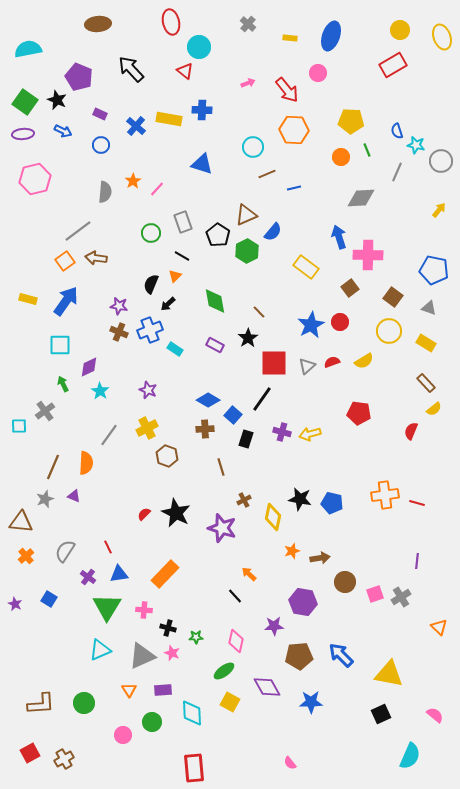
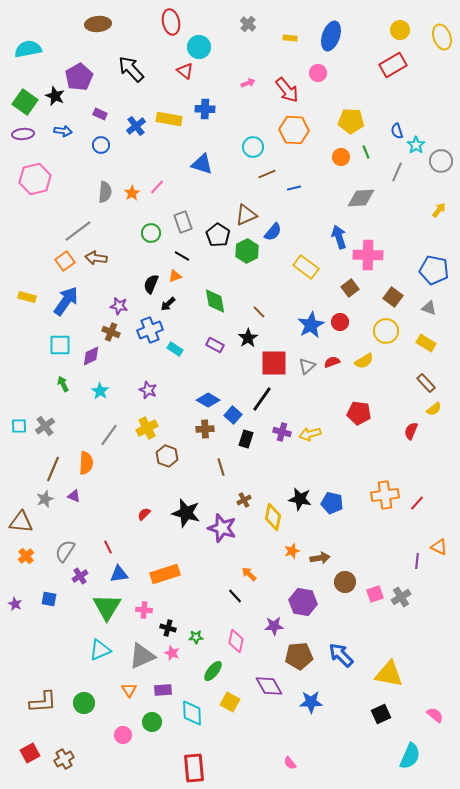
purple pentagon at (79, 77): rotated 20 degrees clockwise
black star at (57, 100): moved 2 px left, 4 px up
blue cross at (202, 110): moved 3 px right, 1 px up
blue cross at (136, 126): rotated 12 degrees clockwise
blue arrow at (63, 131): rotated 18 degrees counterclockwise
cyan star at (416, 145): rotated 24 degrees clockwise
green line at (367, 150): moved 1 px left, 2 px down
orange star at (133, 181): moved 1 px left, 12 px down
pink line at (157, 189): moved 2 px up
orange triangle at (175, 276): rotated 24 degrees clockwise
yellow rectangle at (28, 299): moved 1 px left, 2 px up
yellow circle at (389, 331): moved 3 px left
brown cross at (119, 332): moved 8 px left
purple diamond at (89, 367): moved 2 px right, 11 px up
gray cross at (45, 411): moved 15 px down
brown line at (53, 467): moved 2 px down
red line at (417, 503): rotated 63 degrees counterclockwise
black star at (176, 513): moved 10 px right; rotated 12 degrees counterclockwise
orange rectangle at (165, 574): rotated 28 degrees clockwise
purple cross at (88, 577): moved 8 px left, 1 px up; rotated 21 degrees clockwise
blue square at (49, 599): rotated 21 degrees counterclockwise
orange triangle at (439, 627): moved 80 px up; rotated 18 degrees counterclockwise
green ellipse at (224, 671): moved 11 px left; rotated 15 degrees counterclockwise
purple diamond at (267, 687): moved 2 px right, 1 px up
brown L-shape at (41, 704): moved 2 px right, 2 px up
